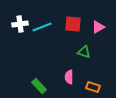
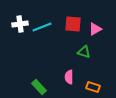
pink triangle: moved 3 px left, 2 px down
green rectangle: moved 1 px down
